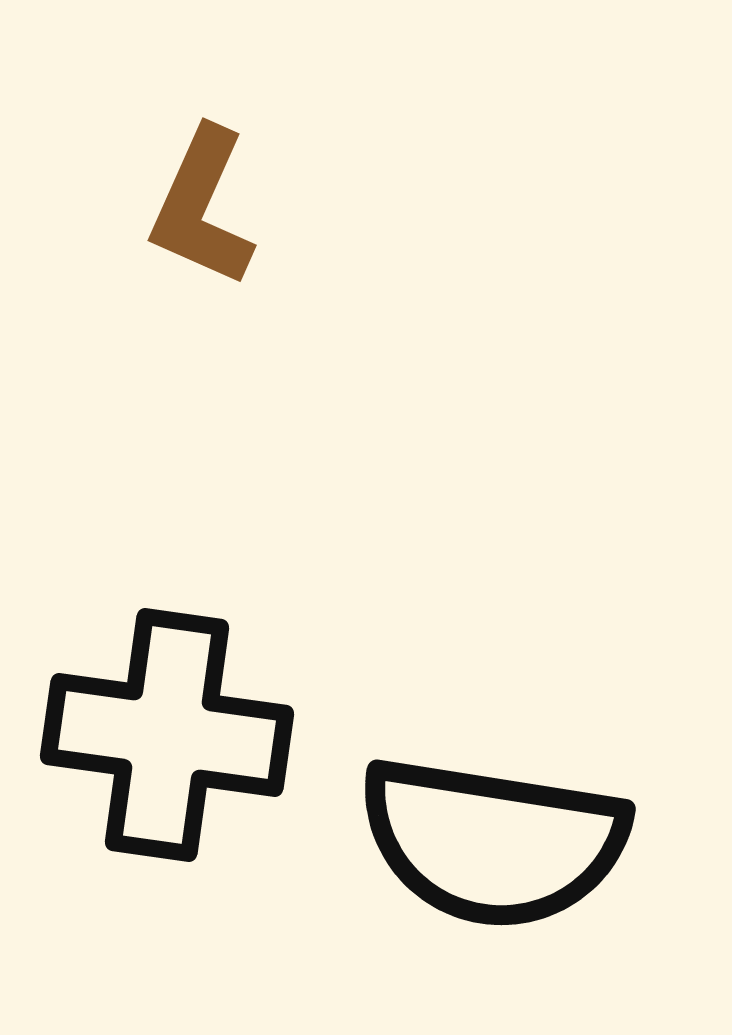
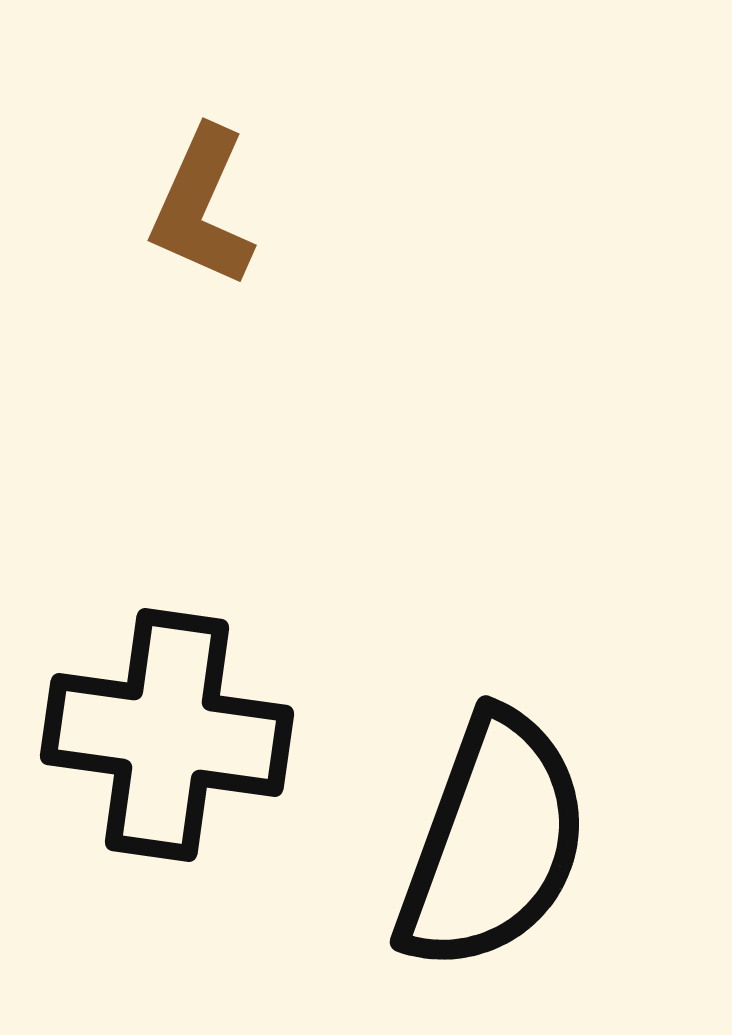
black semicircle: rotated 79 degrees counterclockwise
